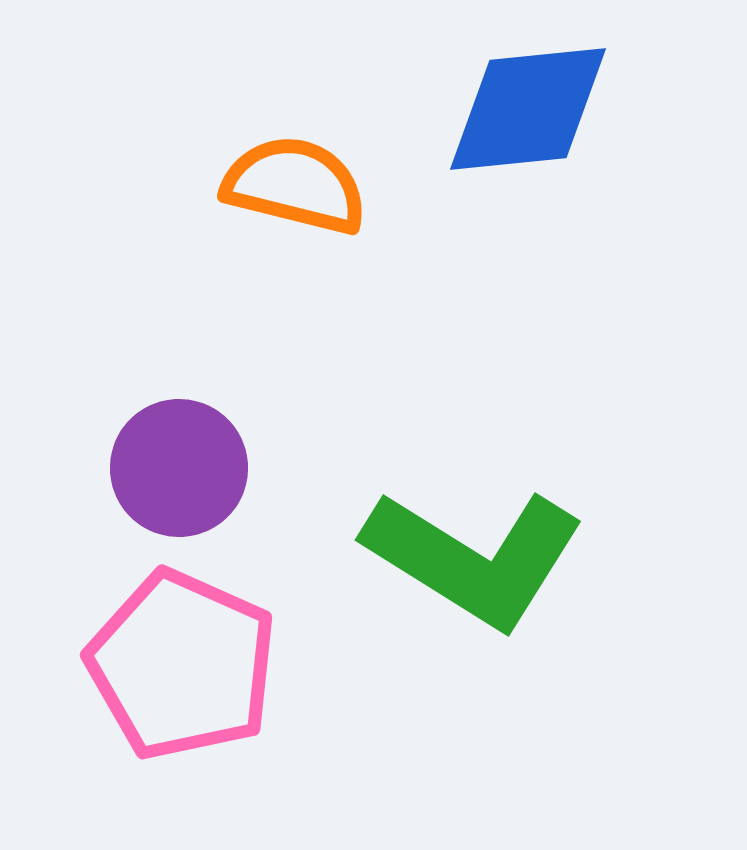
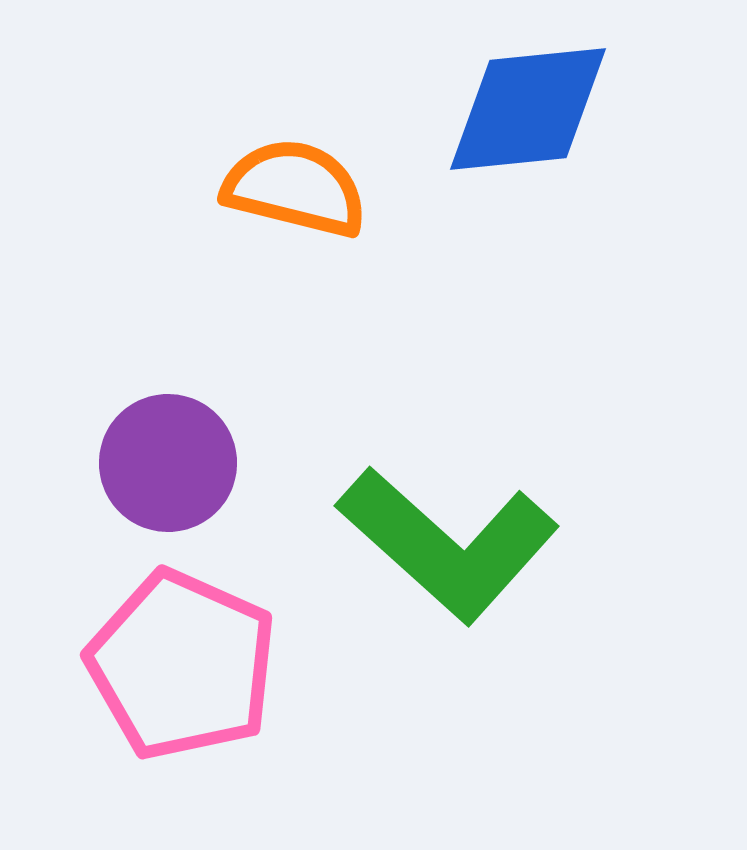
orange semicircle: moved 3 px down
purple circle: moved 11 px left, 5 px up
green L-shape: moved 26 px left, 14 px up; rotated 10 degrees clockwise
